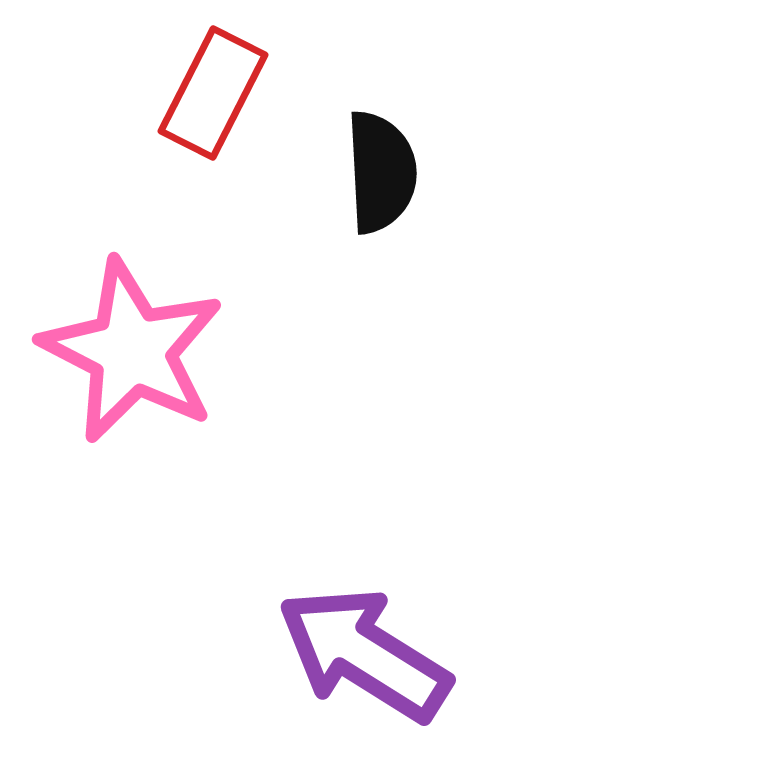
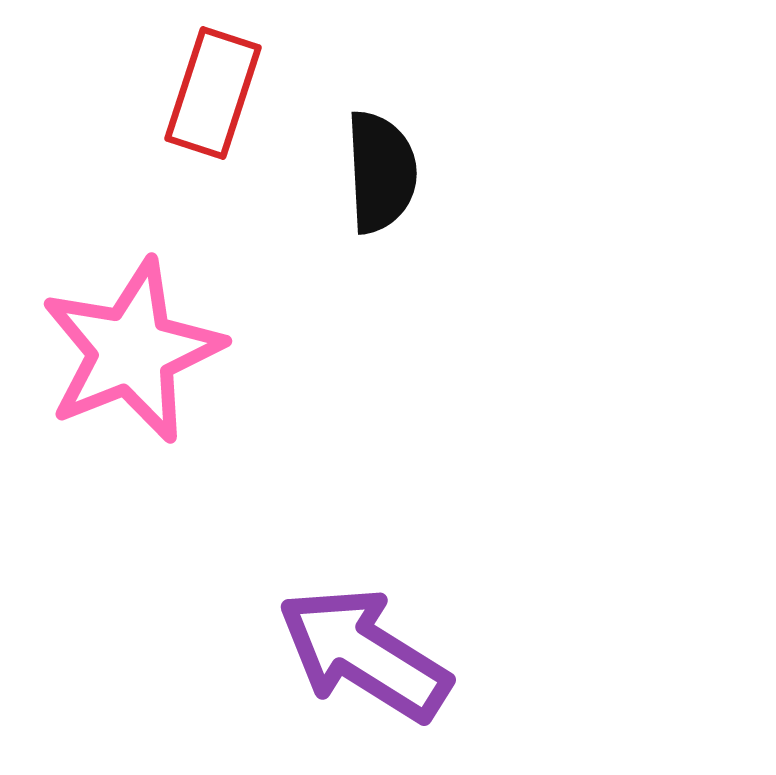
red rectangle: rotated 9 degrees counterclockwise
pink star: rotated 23 degrees clockwise
